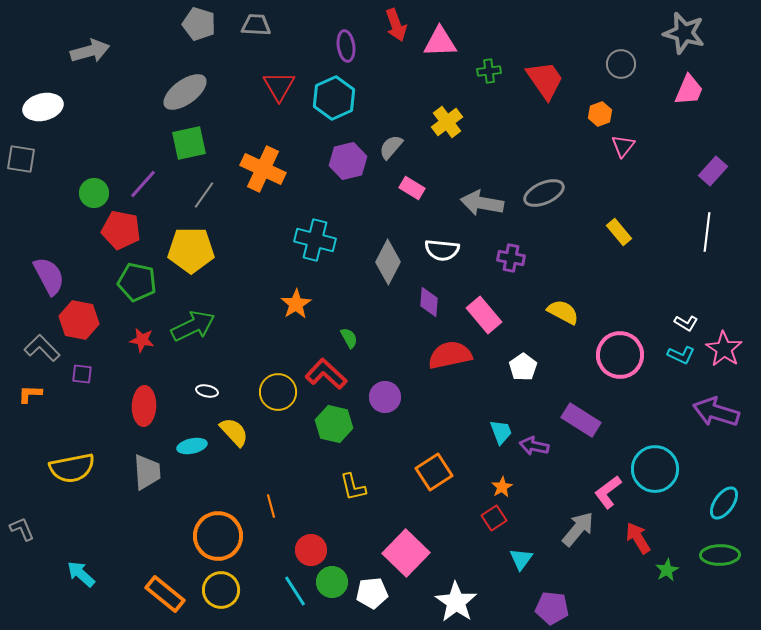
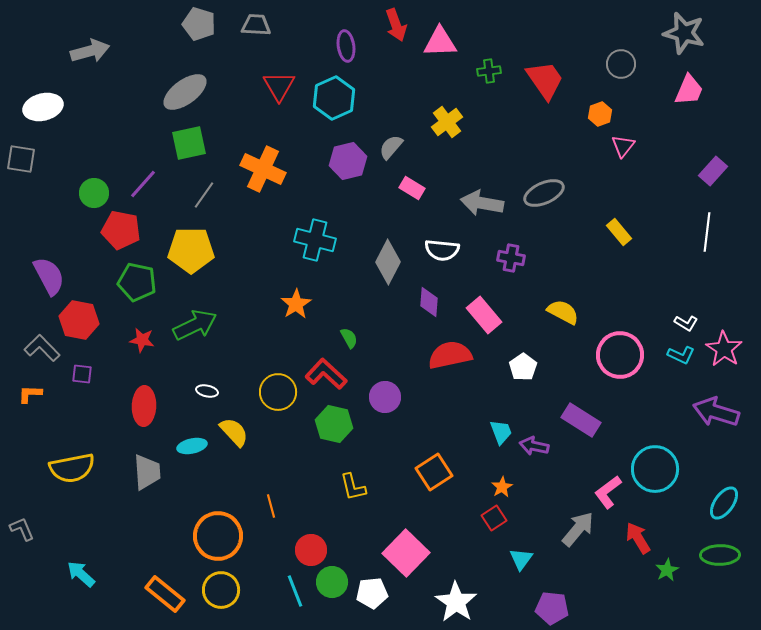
green arrow at (193, 326): moved 2 px right, 1 px up
cyan line at (295, 591): rotated 12 degrees clockwise
